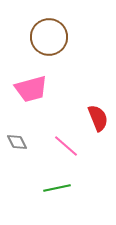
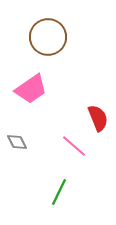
brown circle: moved 1 px left
pink trapezoid: rotated 20 degrees counterclockwise
pink line: moved 8 px right
green line: moved 2 px right, 4 px down; rotated 52 degrees counterclockwise
